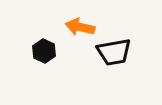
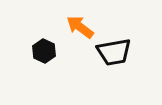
orange arrow: rotated 24 degrees clockwise
